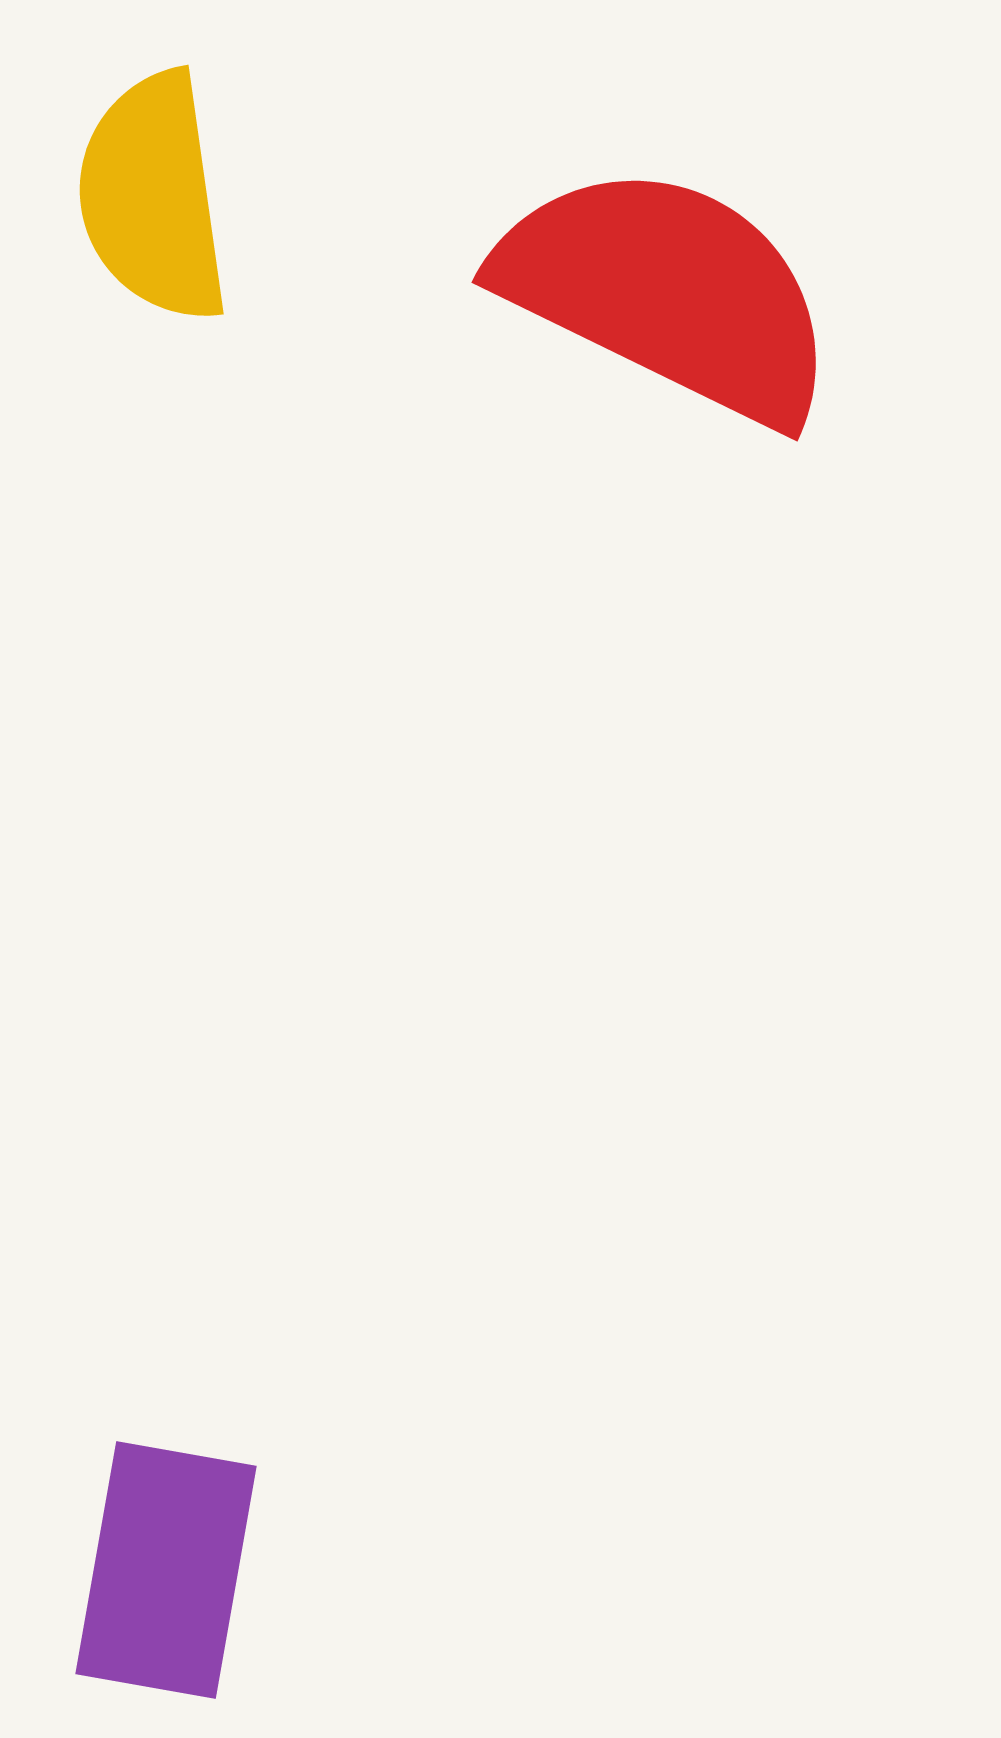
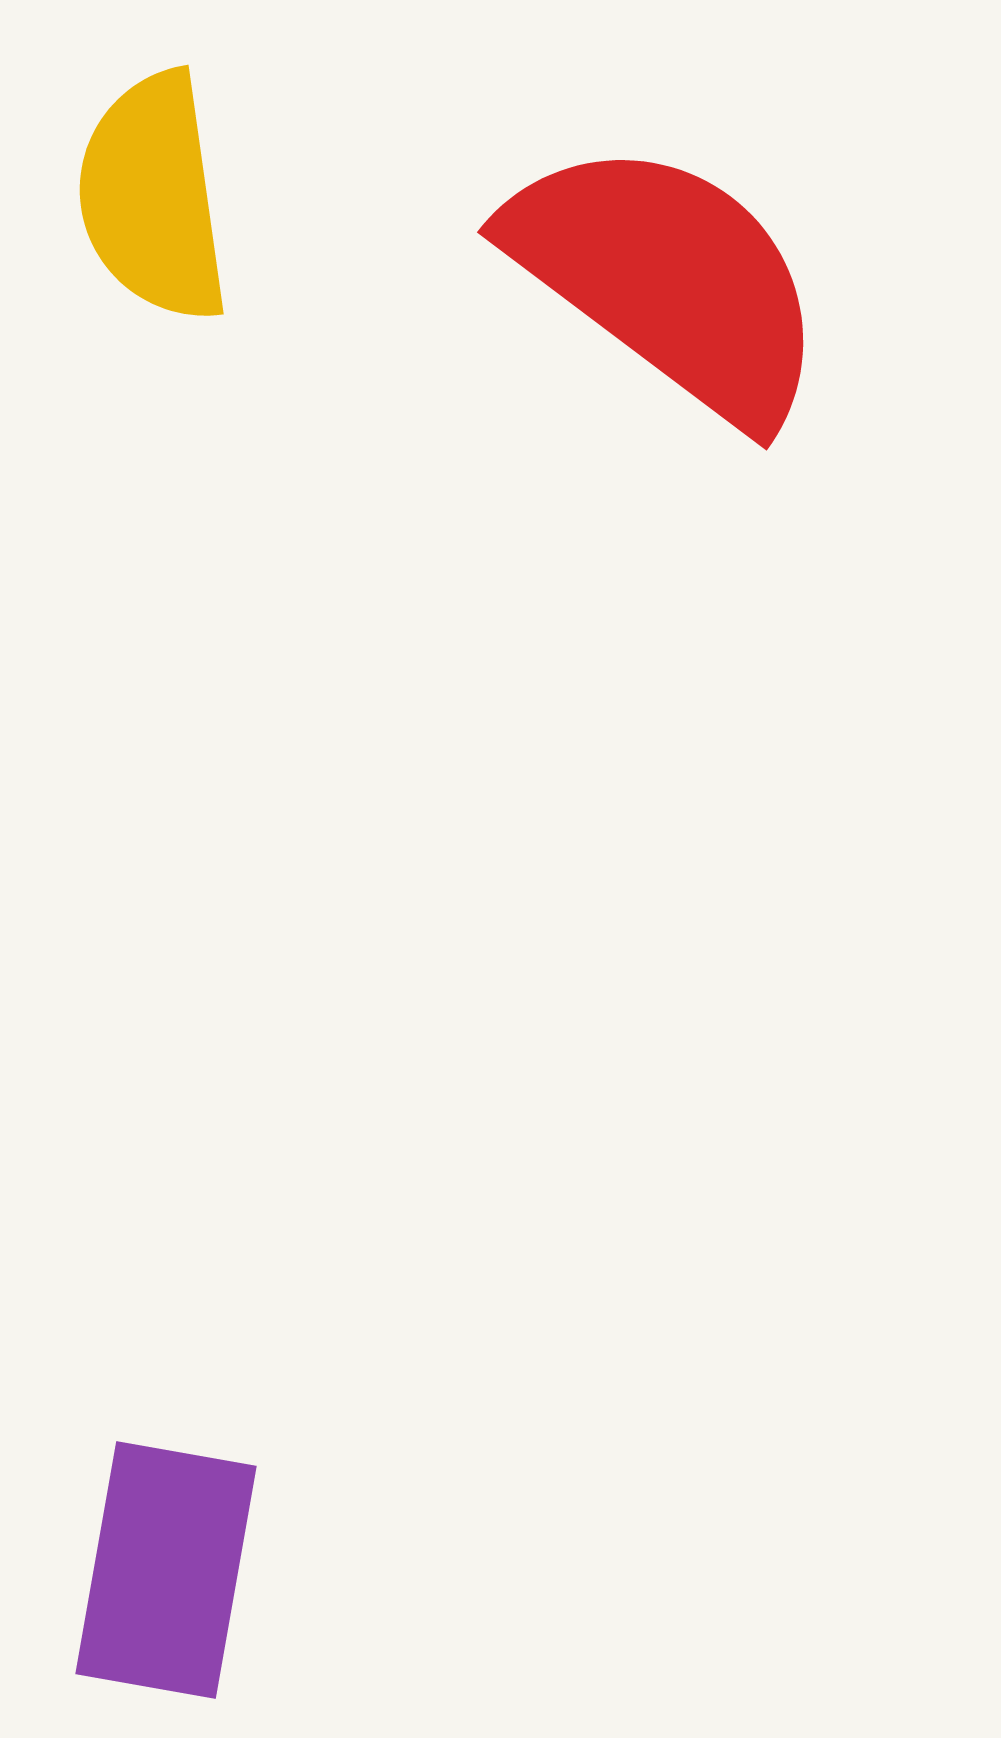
red semicircle: moved 13 px up; rotated 11 degrees clockwise
